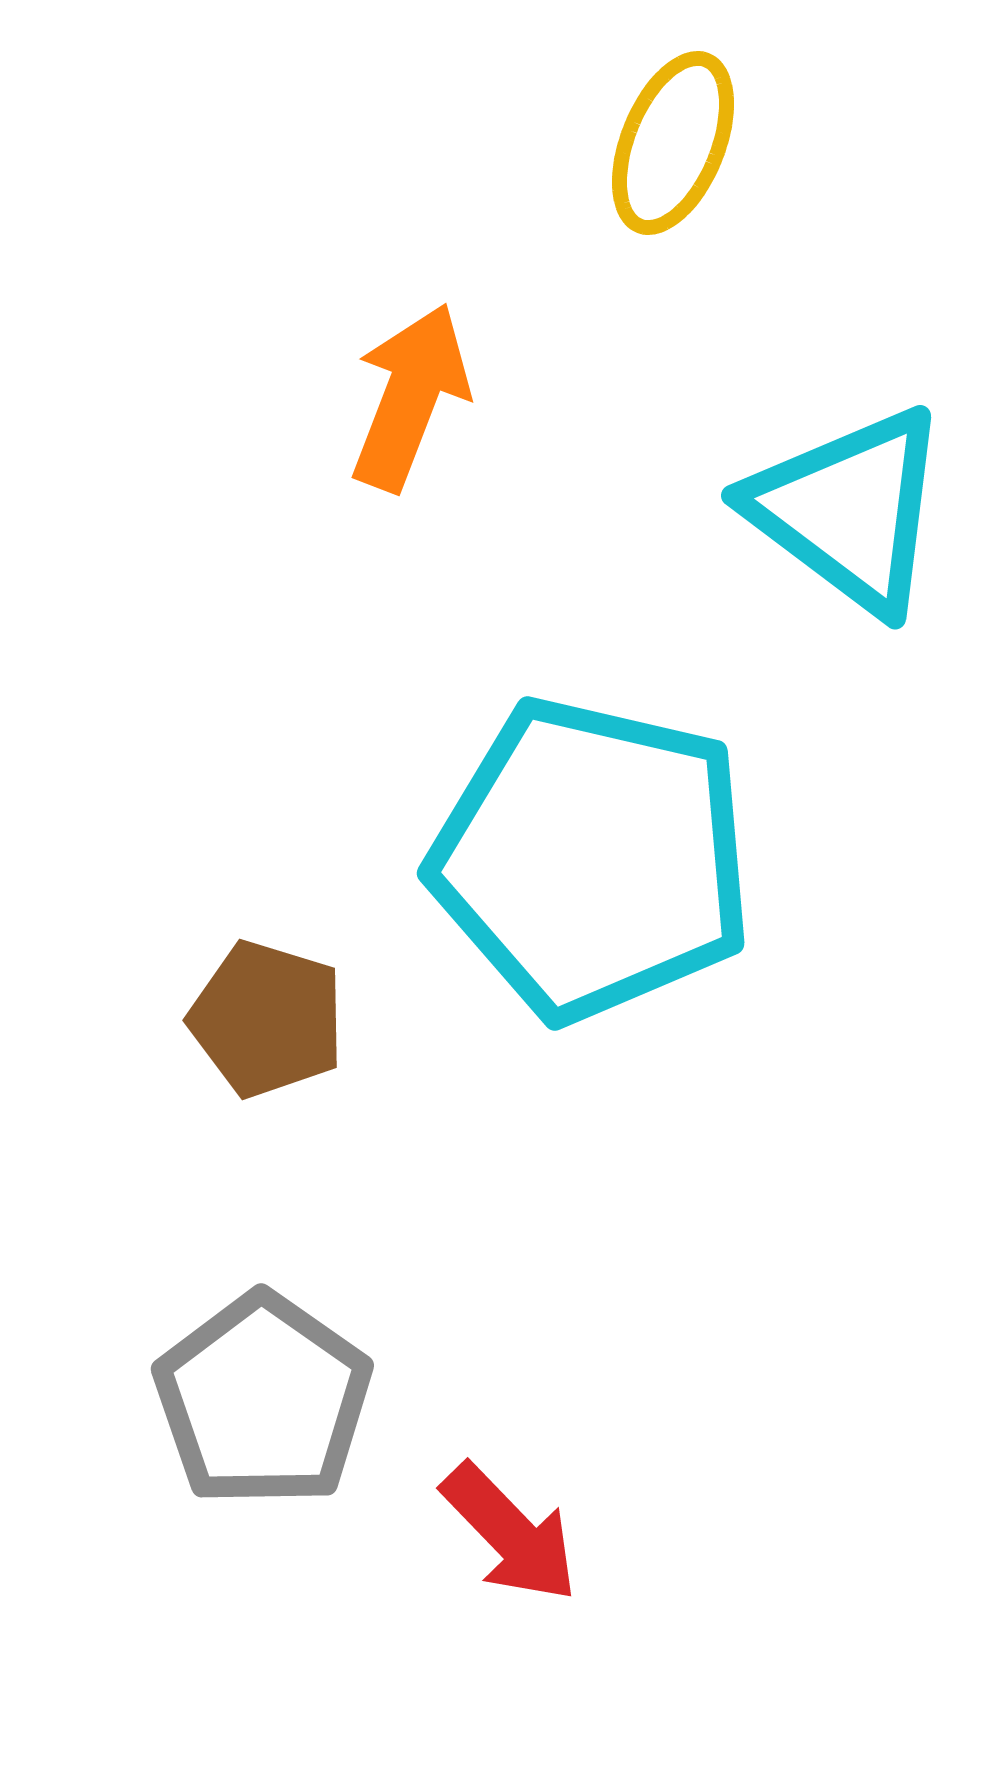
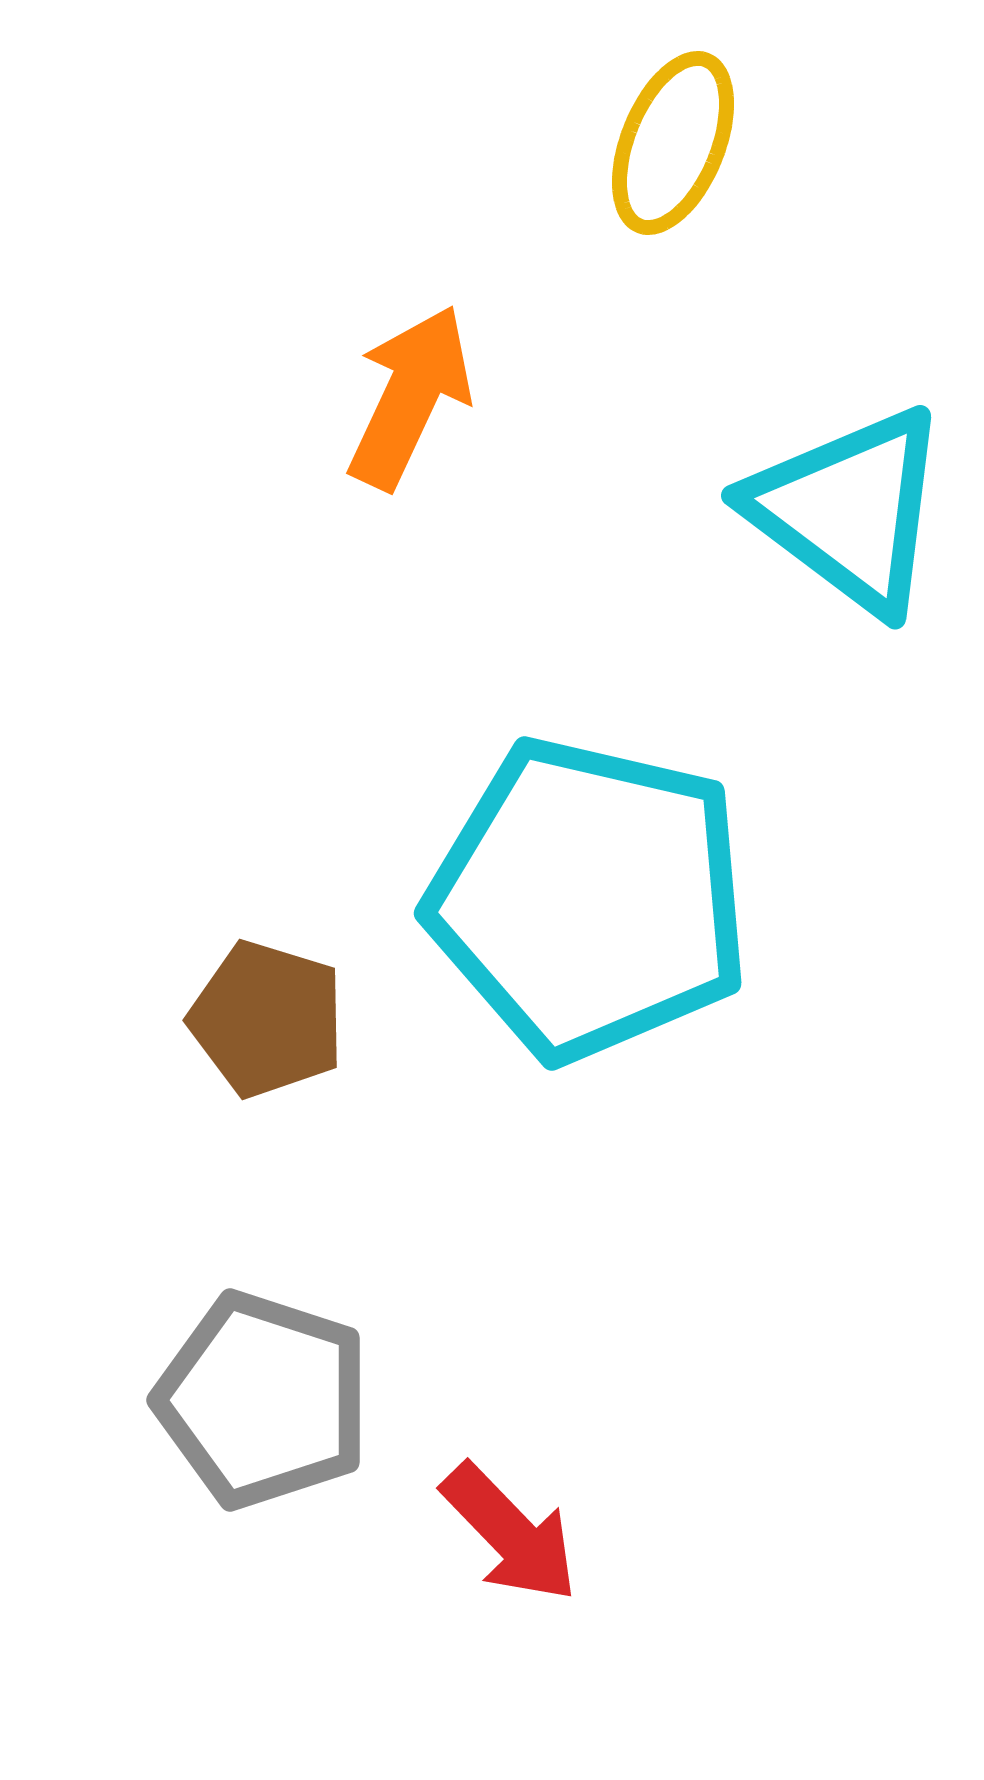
orange arrow: rotated 4 degrees clockwise
cyan pentagon: moved 3 px left, 40 px down
gray pentagon: rotated 17 degrees counterclockwise
